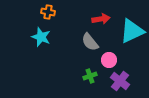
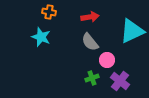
orange cross: moved 1 px right
red arrow: moved 11 px left, 2 px up
pink circle: moved 2 px left
green cross: moved 2 px right, 2 px down
